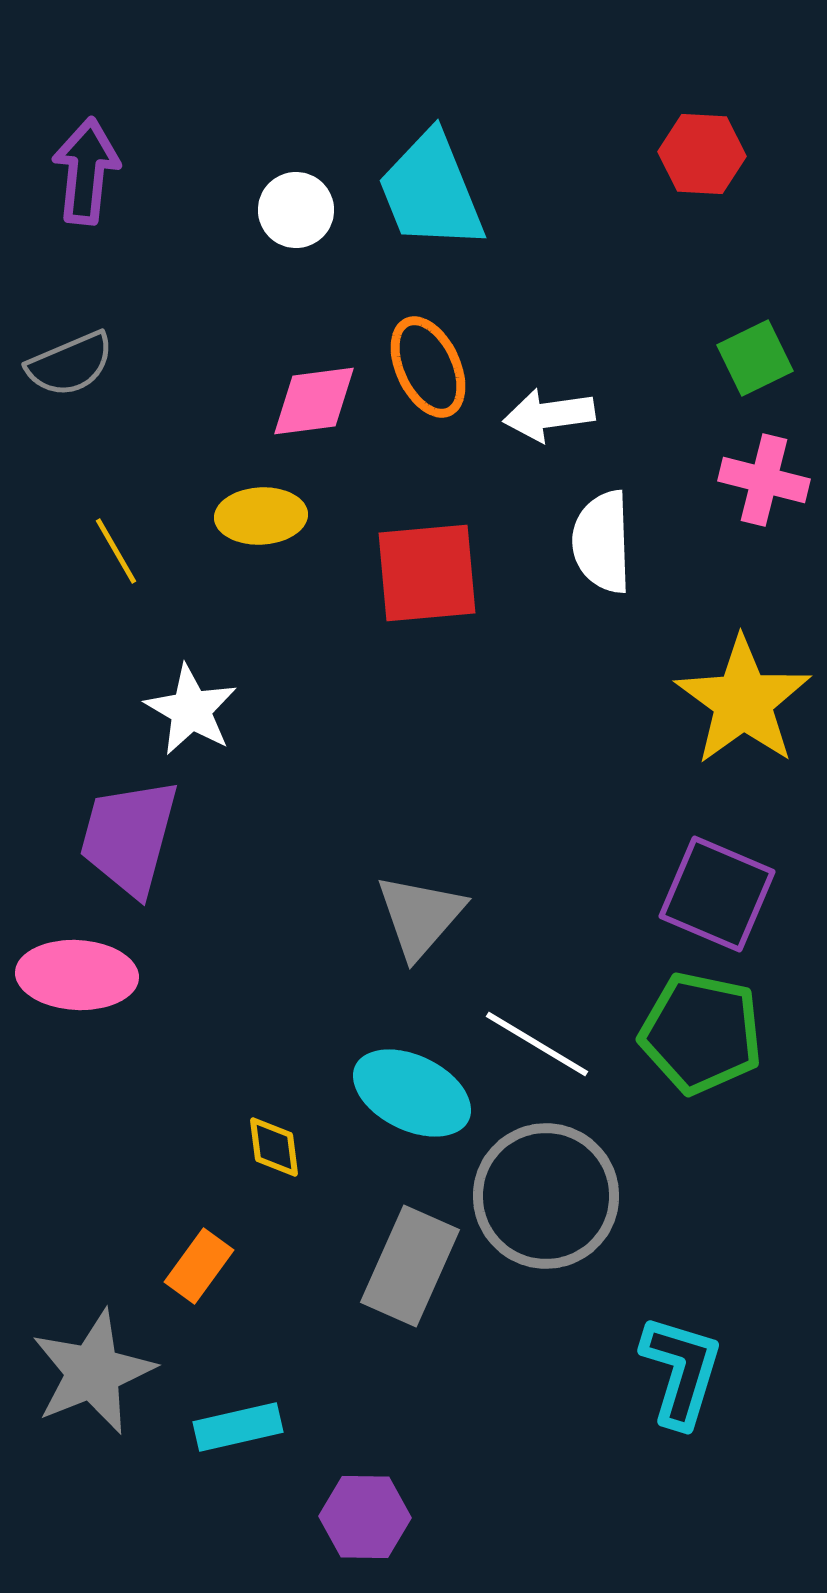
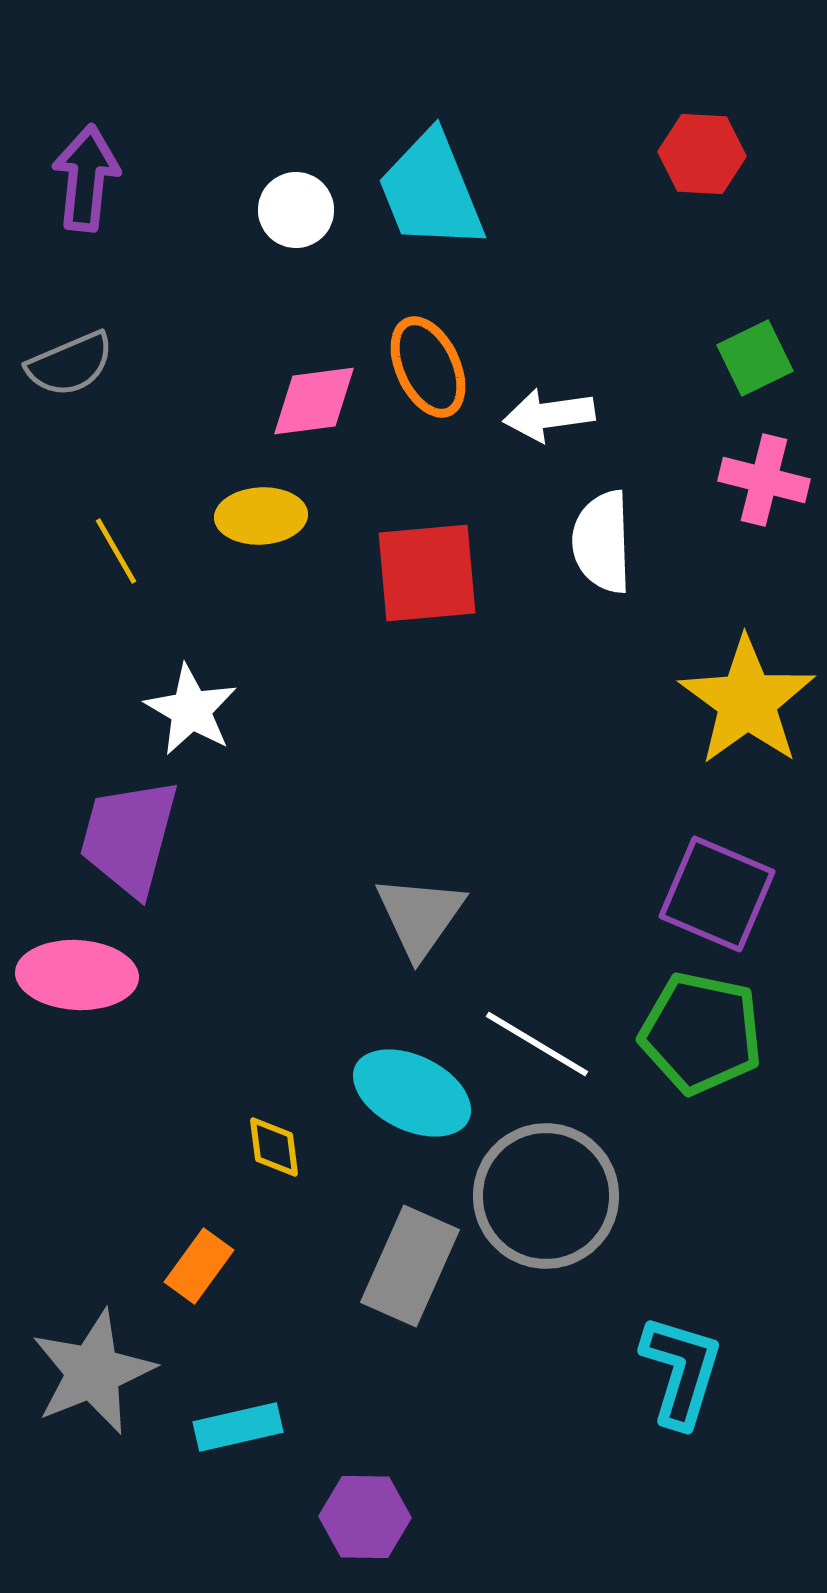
purple arrow: moved 7 px down
yellow star: moved 4 px right
gray triangle: rotated 6 degrees counterclockwise
